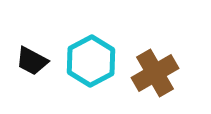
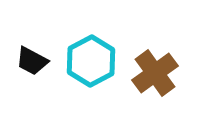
brown cross: rotated 6 degrees counterclockwise
